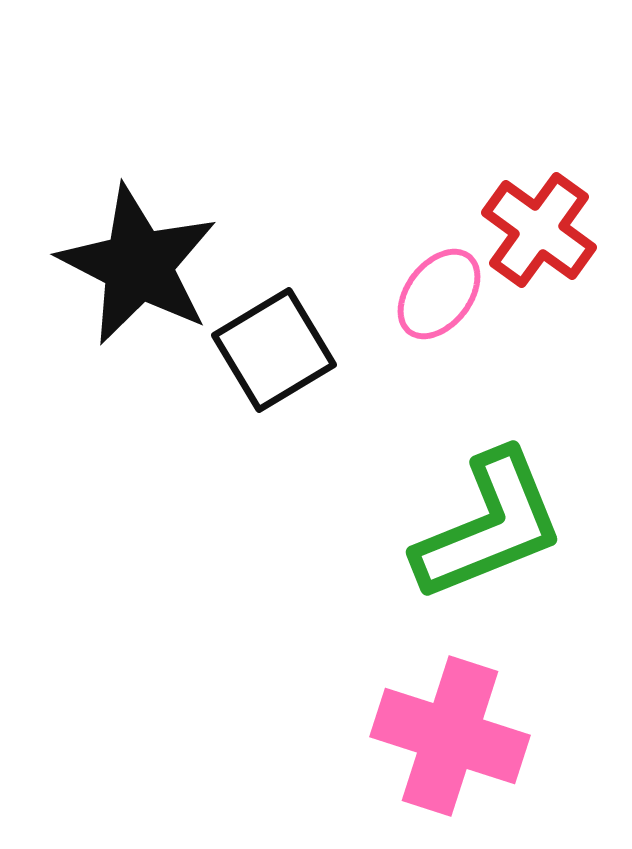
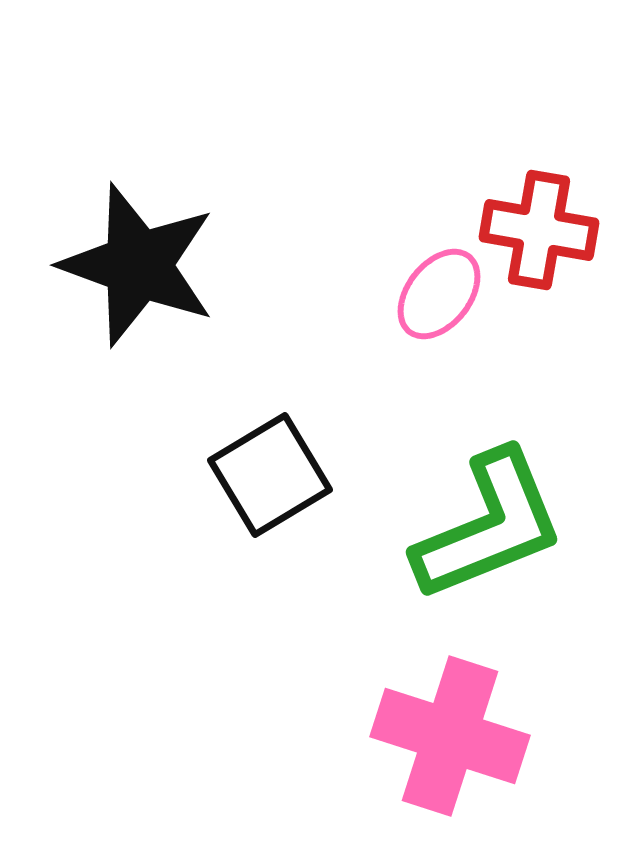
red cross: rotated 26 degrees counterclockwise
black star: rotated 7 degrees counterclockwise
black square: moved 4 px left, 125 px down
